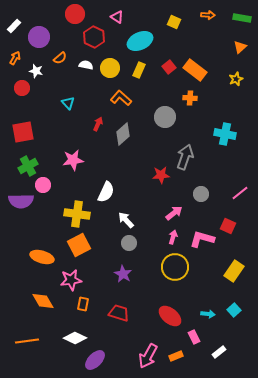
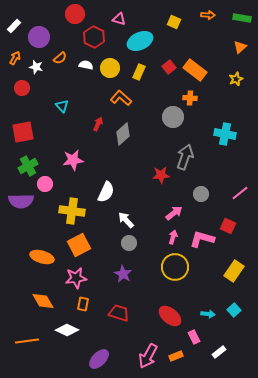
pink triangle at (117, 17): moved 2 px right, 2 px down; rotated 16 degrees counterclockwise
yellow rectangle at (139, 70): moved 2 px down
white star at (36, 71): moved 4 px up
cyan triangle at (68, 103): moved 6 px left, 3 px down
gray circle at (165, 117): moved 8 px right
pink circle at (43, 185): moved 2 px right, 1 px up
yellow cross at (77, 214): moved 5 px left, 3 px up
pink star at (71, 280): moved 5 px right, 2 px up
white diamond at (75, 338): moved 8 px left, 8 px up
purple ellipse at (95, 360): moved 4 px right, 1 px up
